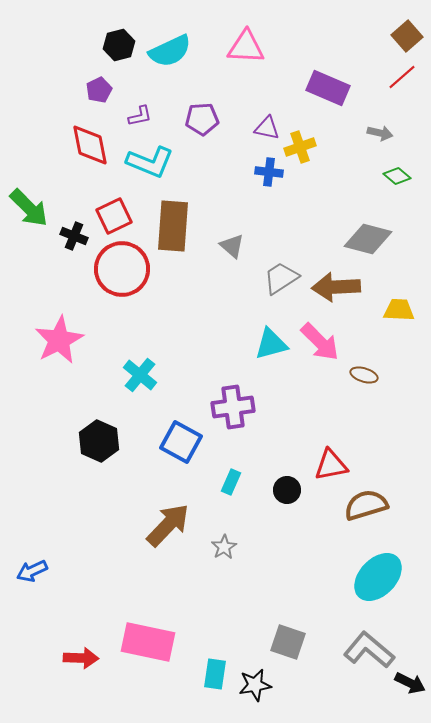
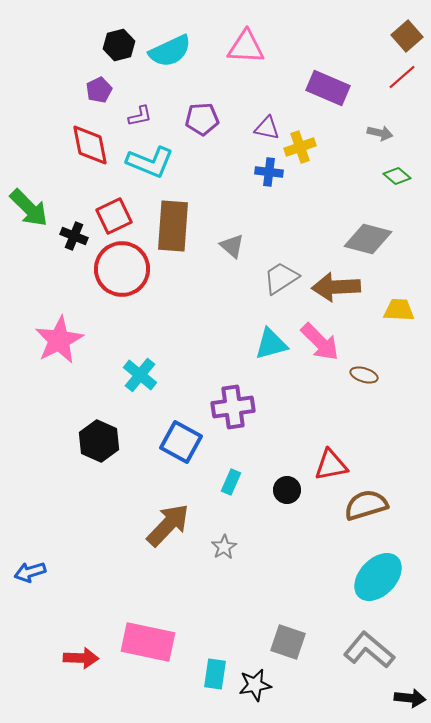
blue arrow at (32, 571): moved 2 px left, 1 px down; rotated 8 degrees clockwise
black arrow at (410, 683): moved 15 px down; rotated 20 degrees counterclockwise
